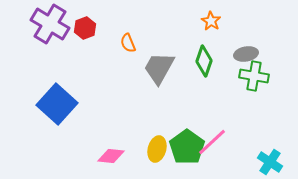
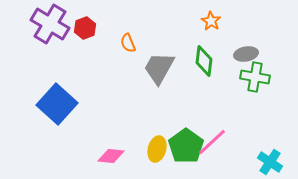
green diamond: rotated 12 degrees counterclockwise
green cross: moved 1 px right, 1 px down
green pentagon: moved 1 px left, 1 px up
